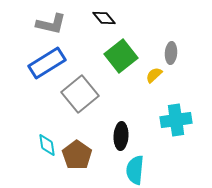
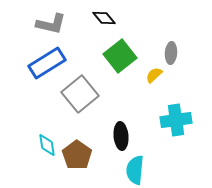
green square: moved 1 px left
black ellipse: rotated 8 degrees counterclockwise
